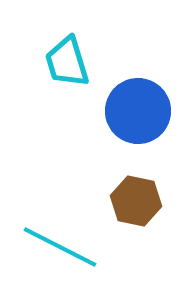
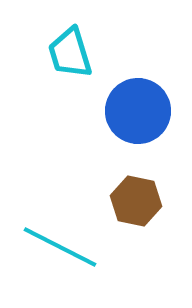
cyan trapezoid: moved 3 px right, 9 px up
